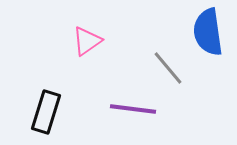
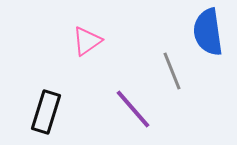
gray line: moved 4 px right, 3 px down; rotated 18 degrees clockwise
purple line: rotated 42 degrees clockwise
